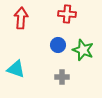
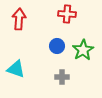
red arrow: moved 2 px left, 1 px down
blue circle: moved 1 px left, 1 px down
green star: rotated 20 degrees clockwise
